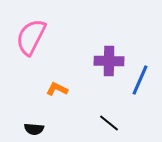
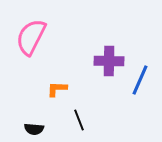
orange L-shape: rotated 25 degrees counterclockwise
black line: moved 30 px left, 3 px up; rotated 30 degrees clockwise
